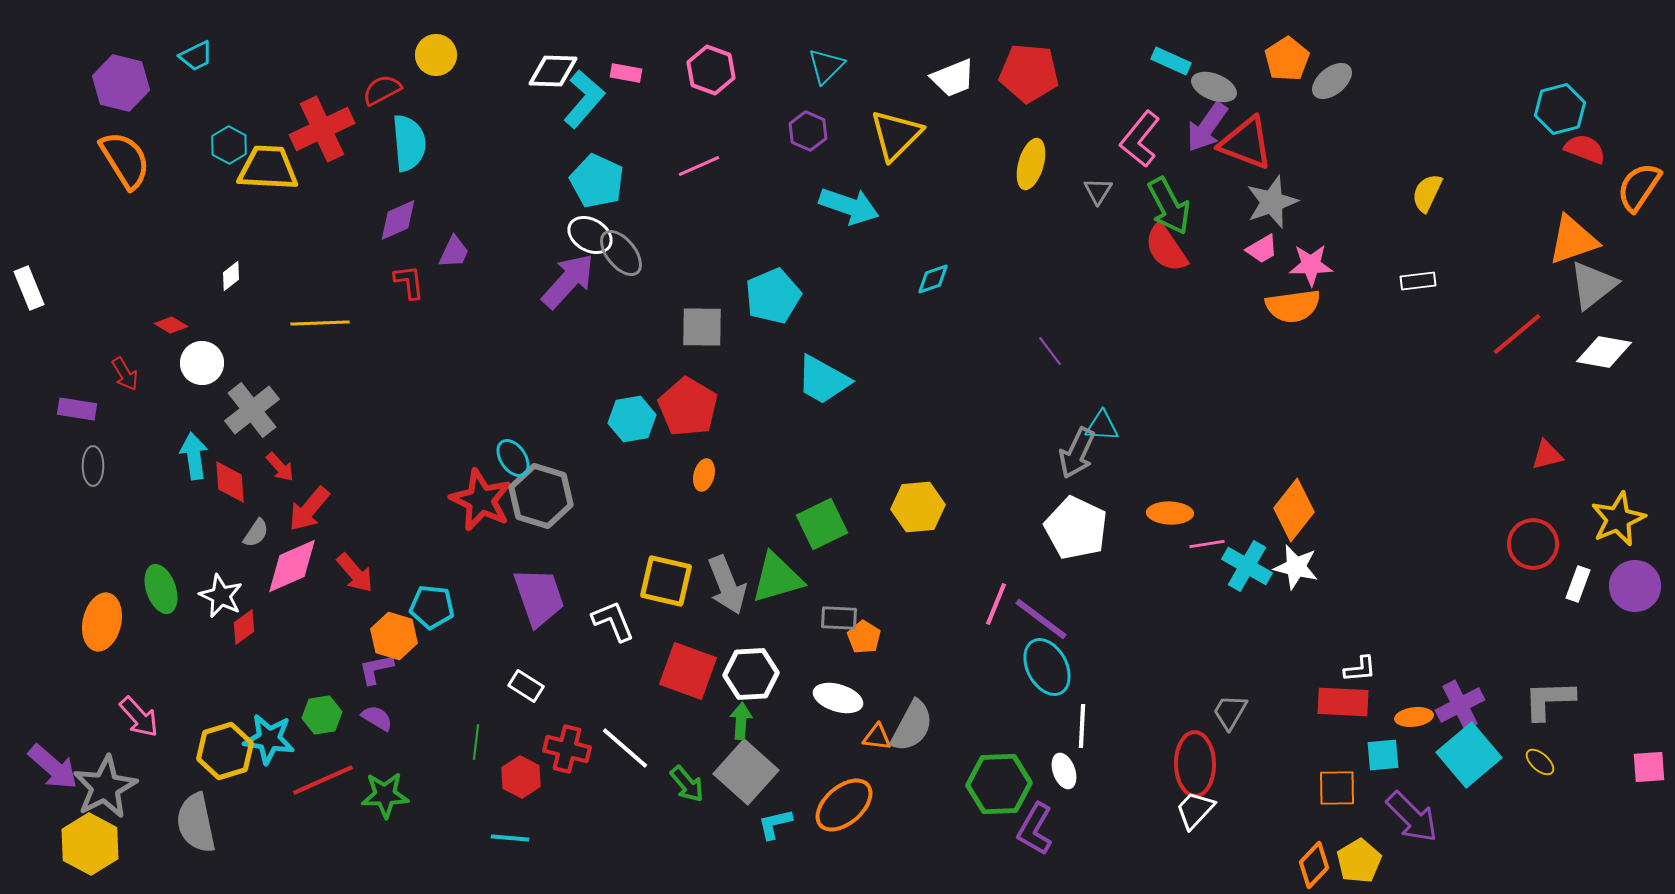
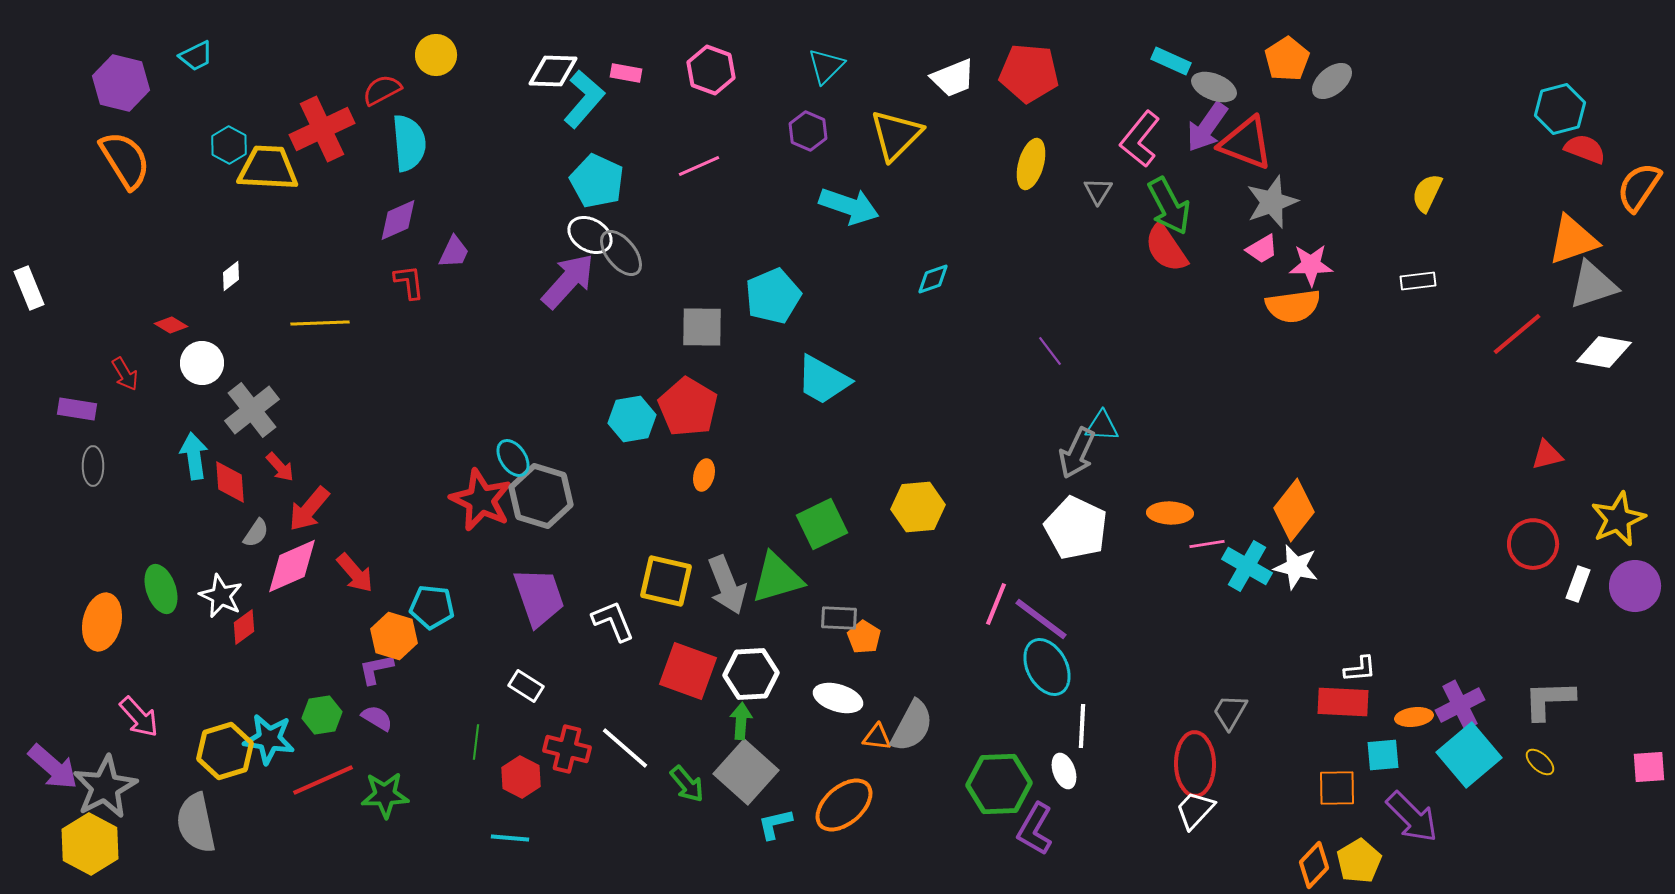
gray triangle at (1593, 285): rotated 20 degrees clockwise
